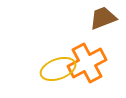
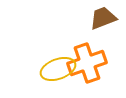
orange cross: rotated 9 degrees clockwise
